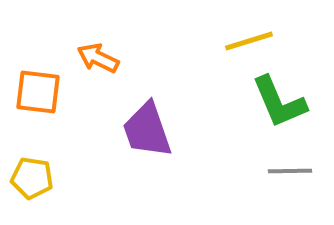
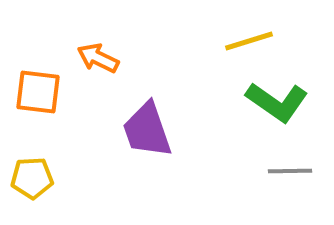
green L-shape: moved 2 px left; rotated 32 degrees counterclockwise
yellow pentagon: rotated 12 degrees counterclockwise
